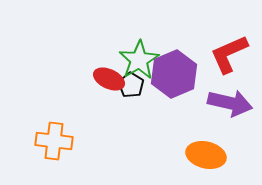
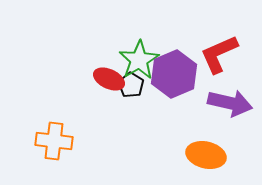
red L-shape: moved 10 px left
